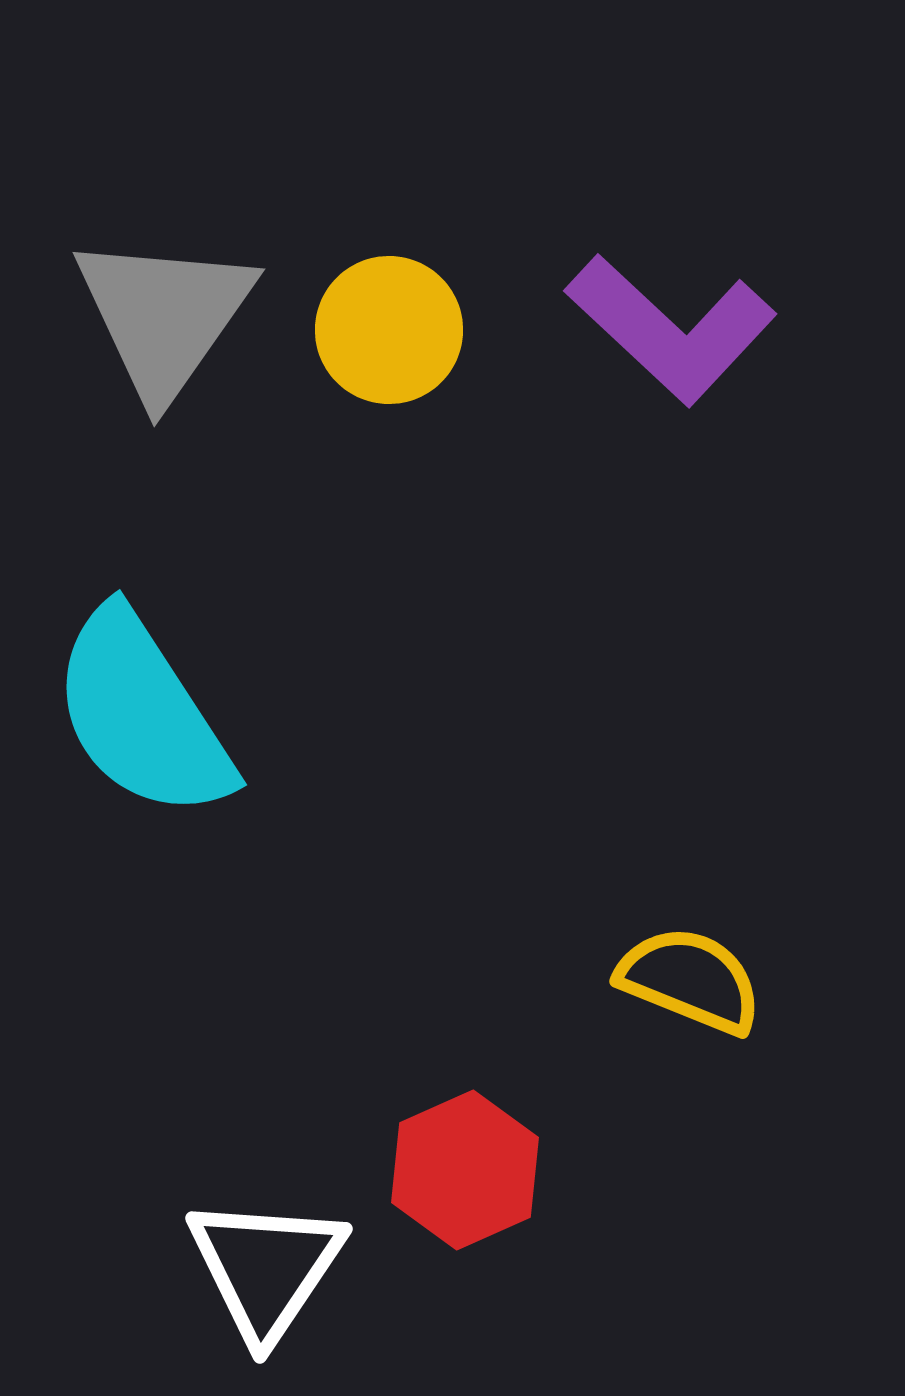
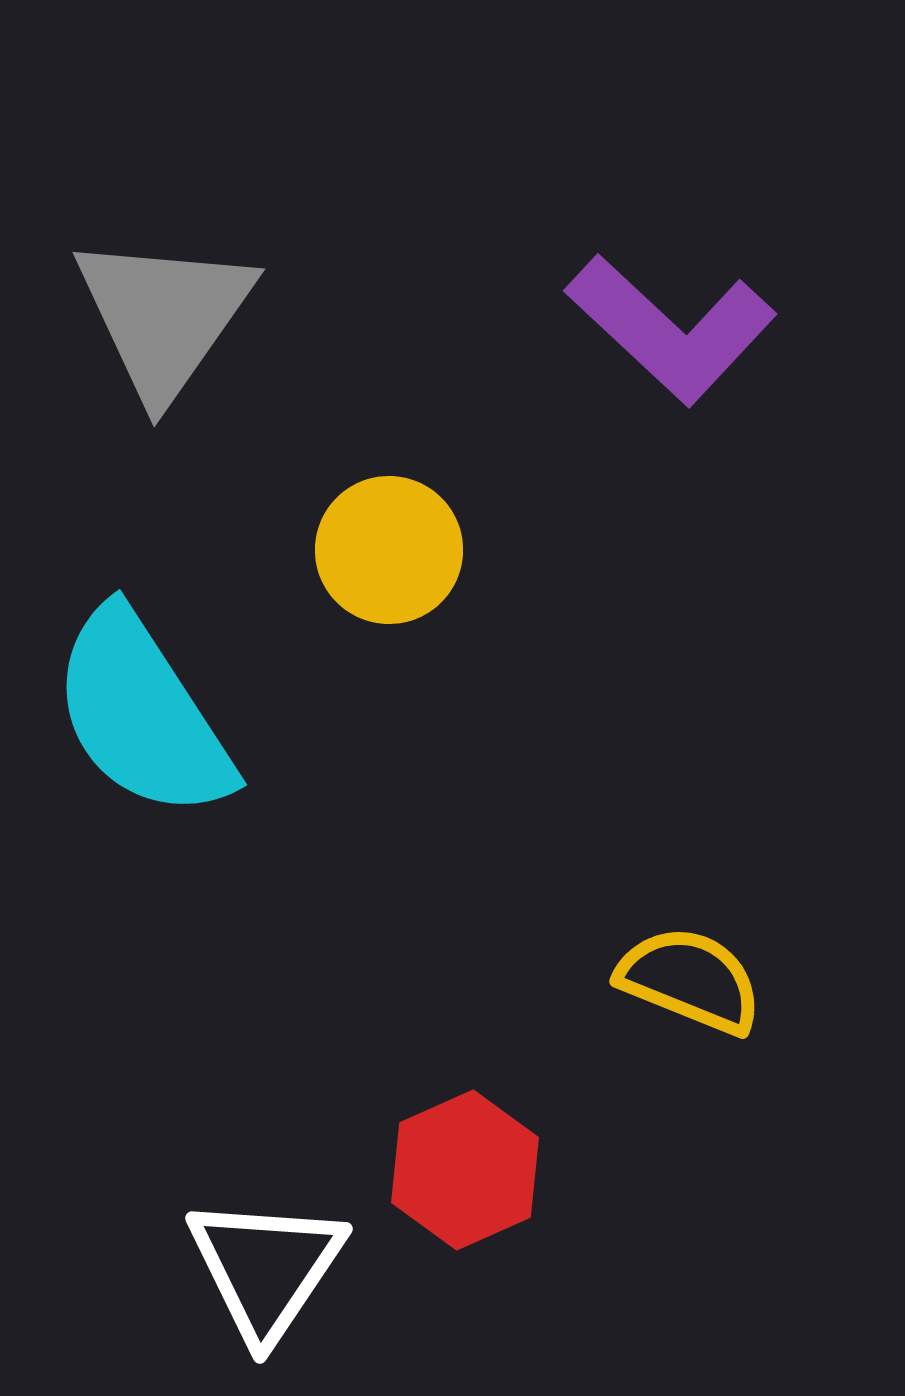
yellow circle: moved 220 px down
